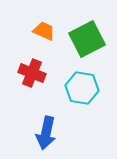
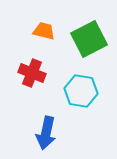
orange trapezoid: rotated 10 degrees counterclockwise
green square: moved 2 px right
cyan hexagon: moved 1 px left, 3 px down
